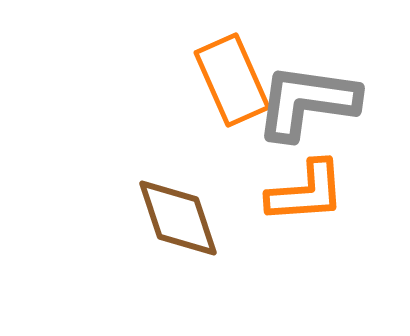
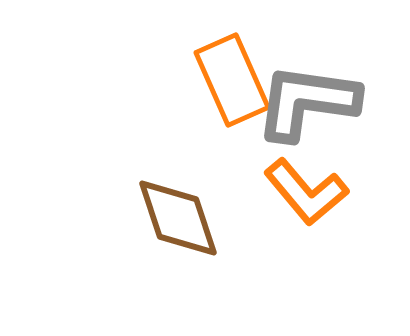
orange L-shape: rotated 54 degrees clockwise
